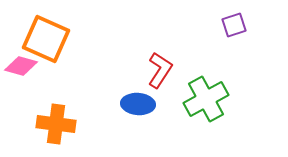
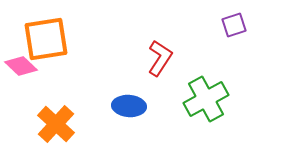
orange square: rotated 33 degrees counterclockwise
pink diamond: rotated 28 degrees clockwise
red L-shape: moved 12 px up
blue ellipse: moved 9 px left, 2 px down
orange cross: rotated 36 degrees clockwise
